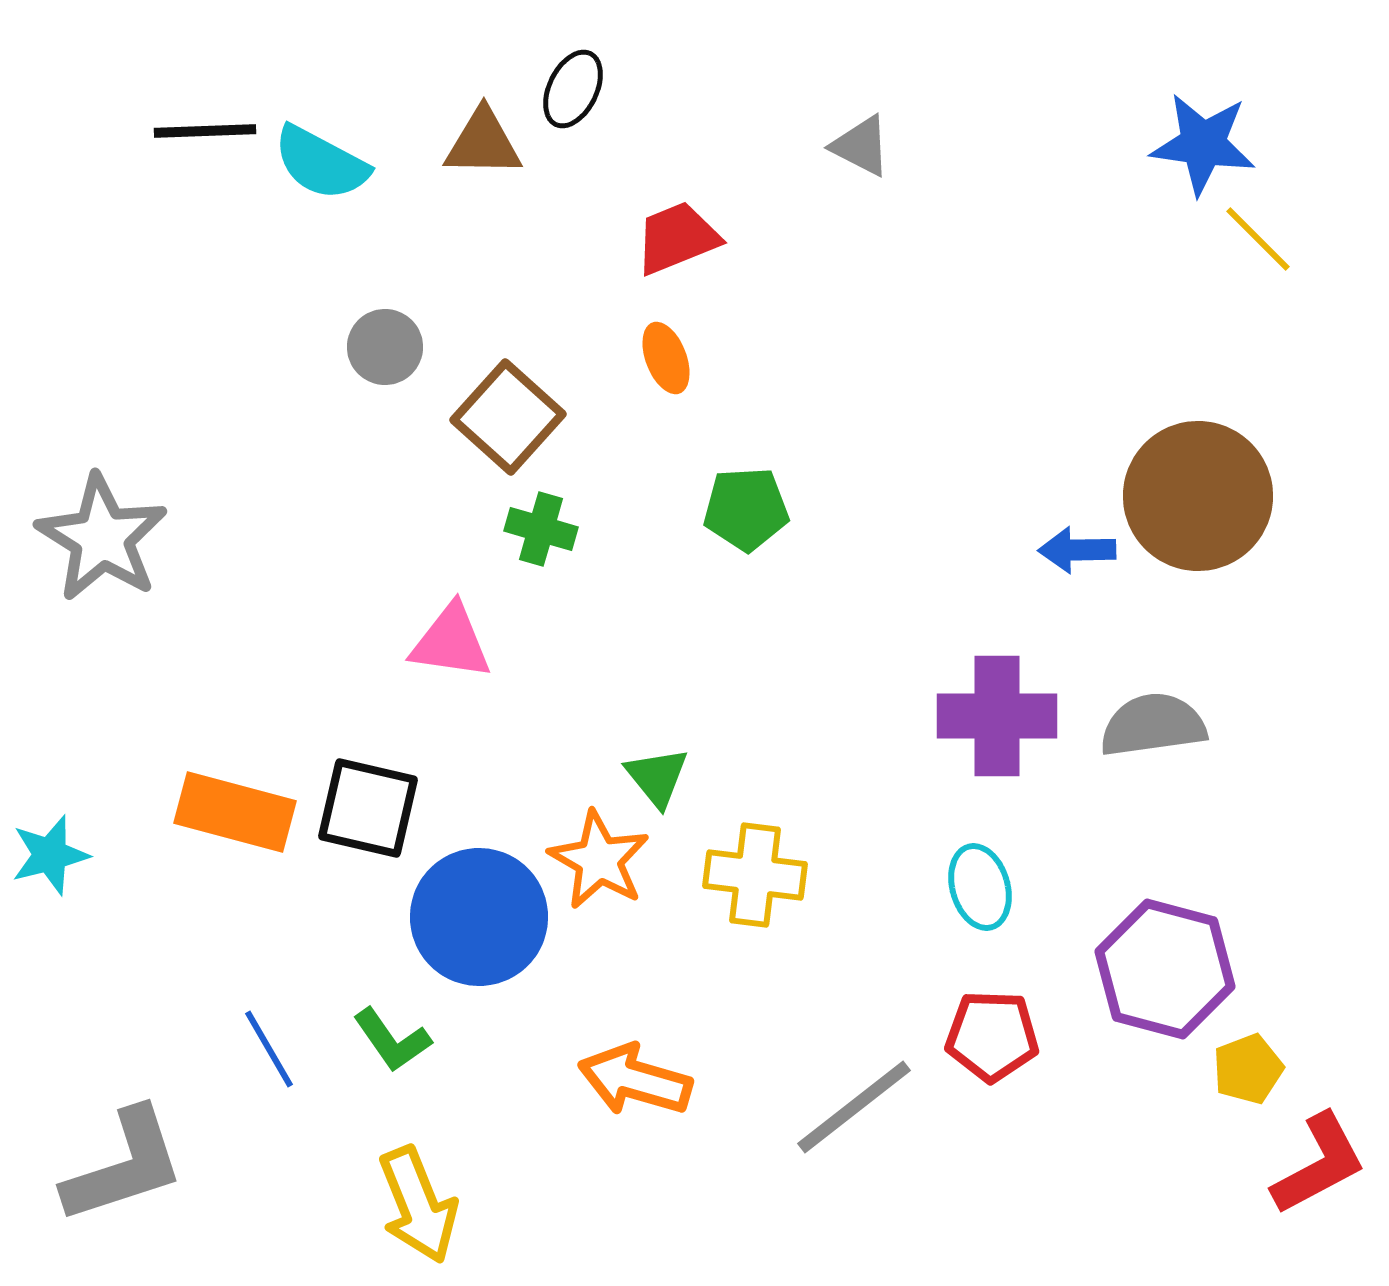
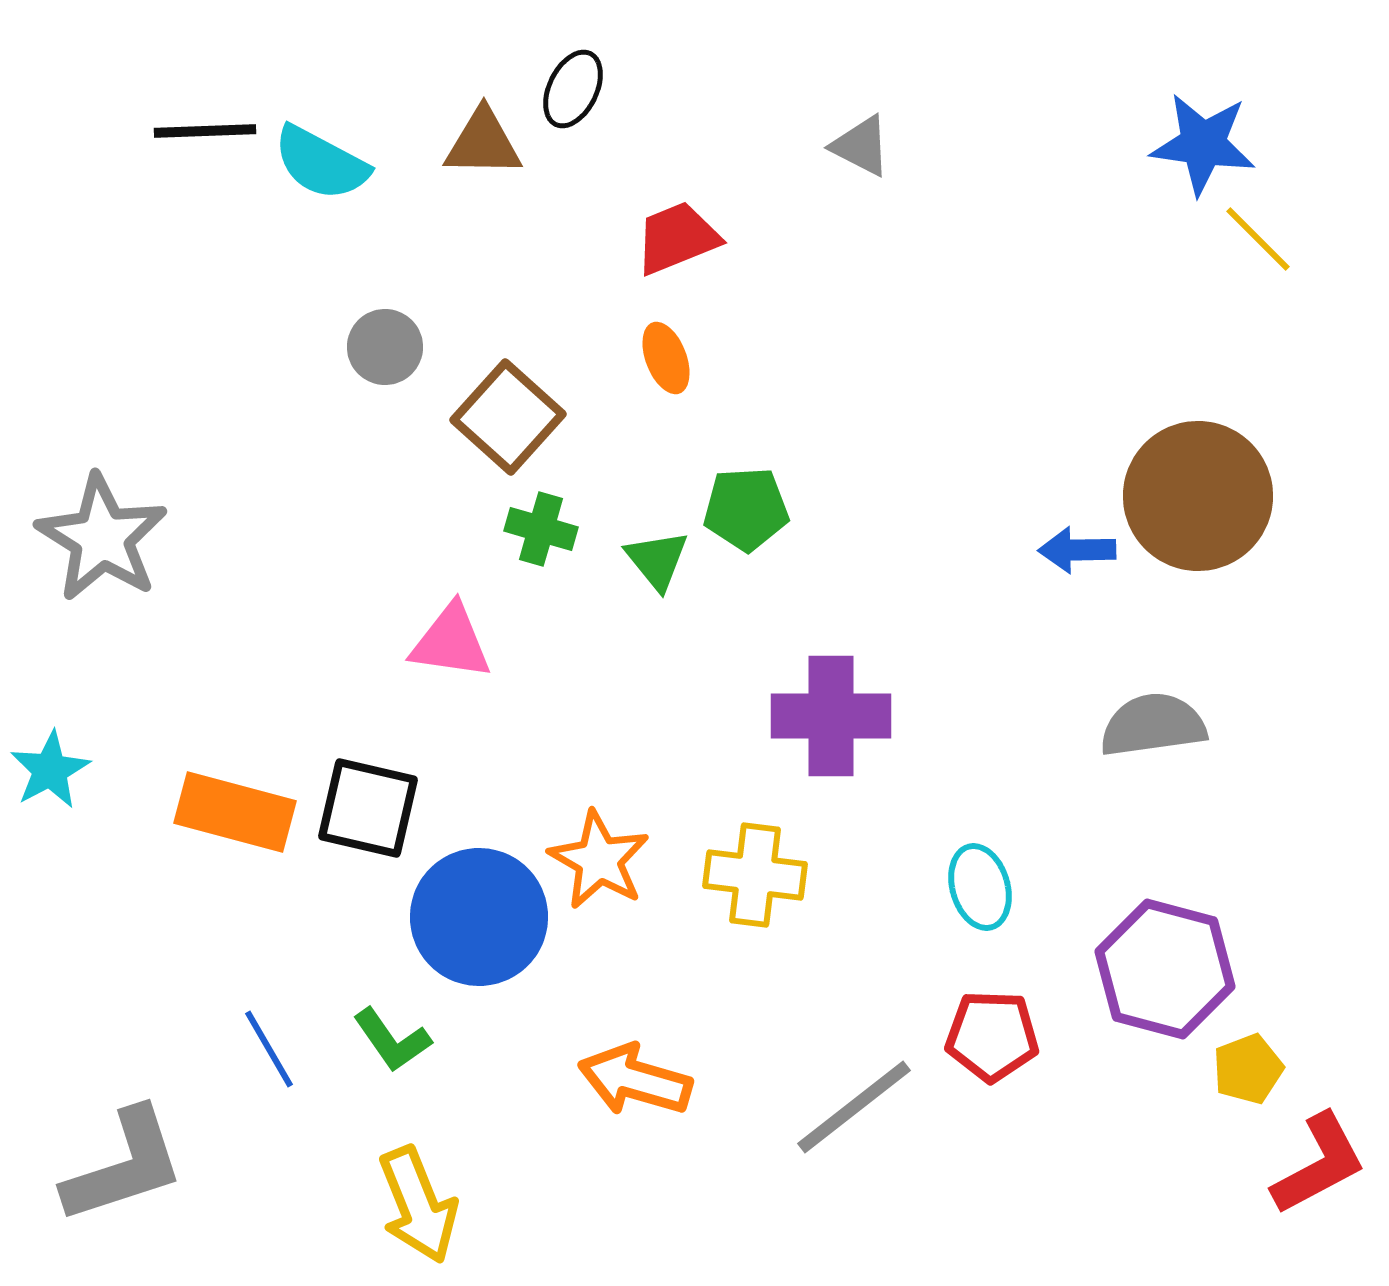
purple cross: moved 166 px left
green triangle: moved 217 px up
cyan star: moved 85 px up; rotated 14 degrees counterclockwise
